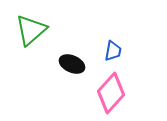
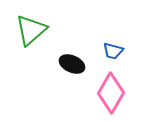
blue trapezoid: rotated 95 degrees clockwise
pink diamond: rotated 12 degrees counterclockwise
